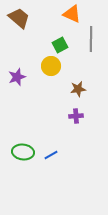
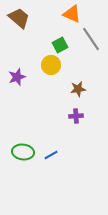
gray line: rotated 35 degrees counterclockwise
yellow circle: moved 1 px up
